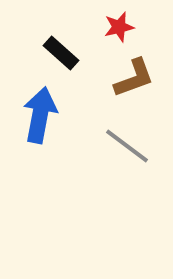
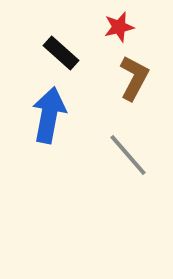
brown L-shape: rotated 42 degrees counterclockwise
blue arrow: moved 9 px right
gray line: moved 1 px right, 9 px down; rotated 12 degrees clockwise
